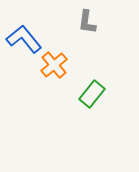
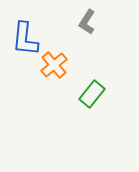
gray L-shape: rotated 25 degrees clockwise
blue L-shape: moved 1 px right; rotated 135 degrees counterclockwise
